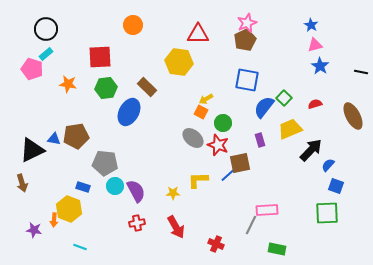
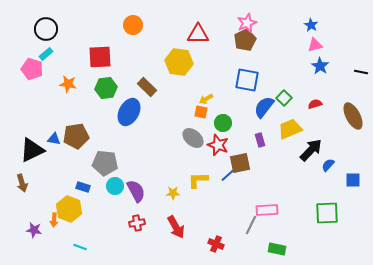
orange square at (201, 112): rotated 16 degrees counterclockwise
blue square at (336, 186): moved 17 px right, 6 px up; rotated 21 degrees counterclockwise
